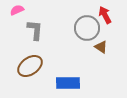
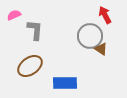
pink semicircle: moved 3 px left, 5 px down
gray circle: moved 3 px right, 8 px down
brown triangle: moved 2 px down
blue rectangle: moved 3 px left
